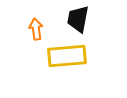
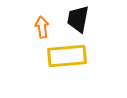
orange arrow: moved 6 px right, 2 px up
